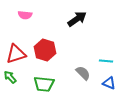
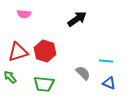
pink semicircle: moved 1 px left, 1 px up
red hexagon: moved 1 px down
red triangle: moved 2 px right, 2 px up
